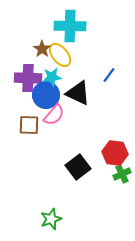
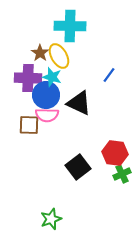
brown star: moved 2 px left, 4 px down
yellow ellipse: moved 1 px left, 1 px down; rotated 10 degrees clockwise
cyan star: rotated 24 degrees clockwise
black triangle: moved 1 px right, 10 px down
pink semicircle: moved 7 px left; rotated 50 degrees clockwise
